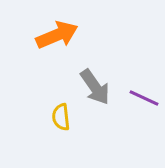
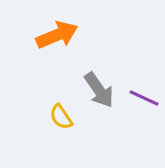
gray arrow: moved 4 px right, 3 px down
yellow semicircle: rotated 28 degrees counterclockwise
